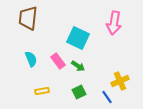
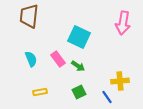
brown trapezoid: moved 1 px right, 2 px up
pink arrow: moved 9 px right
cyan square: moved 1 px right, 1 px up
pink rectangle: moved 2 px up
yellow cross: rotated 18 degrees clockwise
yellow rectangle: moved 2 px left, 1 px down
